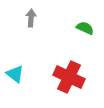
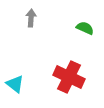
cyan triangle: moved 10 px down
